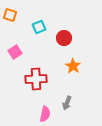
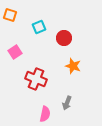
orange star: rotated 14 degrees counterclockwise
red cross: rotated 25 degrees clockwise
